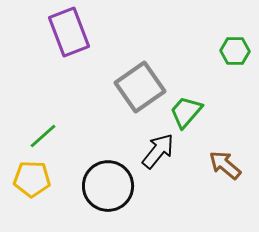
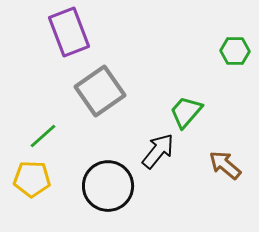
gray square: moved 40 px left, 4 px down
